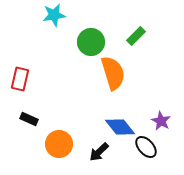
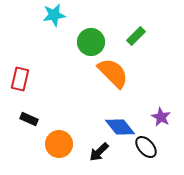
orange semicircle: rotated 28 degrees counterclockwise
purple star: moved 4 px up
